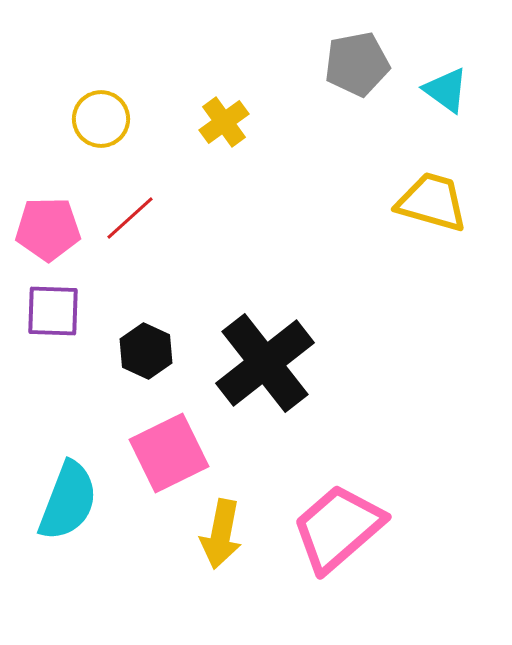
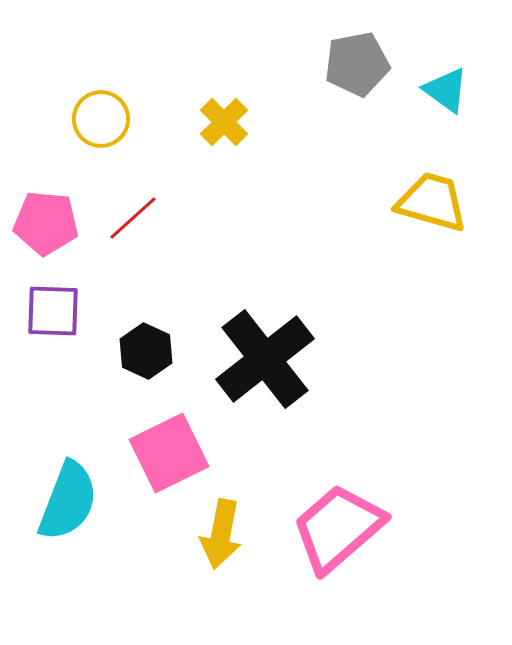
yellow cross: rotated 9 degrees counterclockwise
red line: moved 3 px right
pink pentagon: moved 2 px left, 6 px up; rotated 6 degrees clockwise
black cross: moved 4 px up
